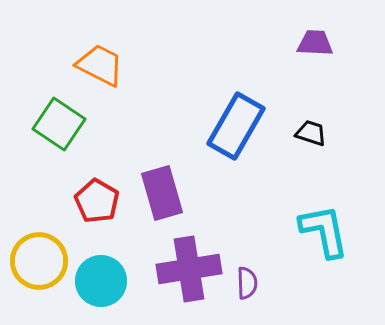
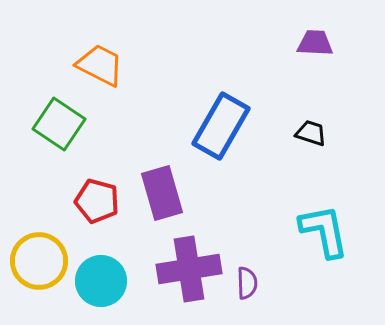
blue rectangle: moved 15 px left
red pentagon: rotated 15 degrees counterclockwise
